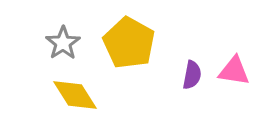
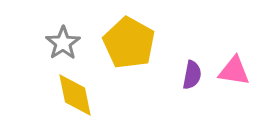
yellow diamond: rotated 21 degrees clockwise
